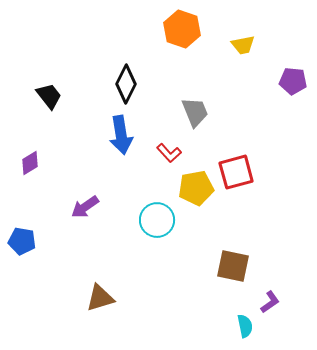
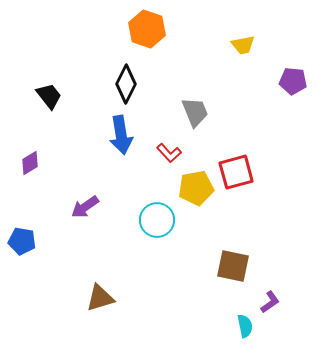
orange hexagon: moved 35 px left
